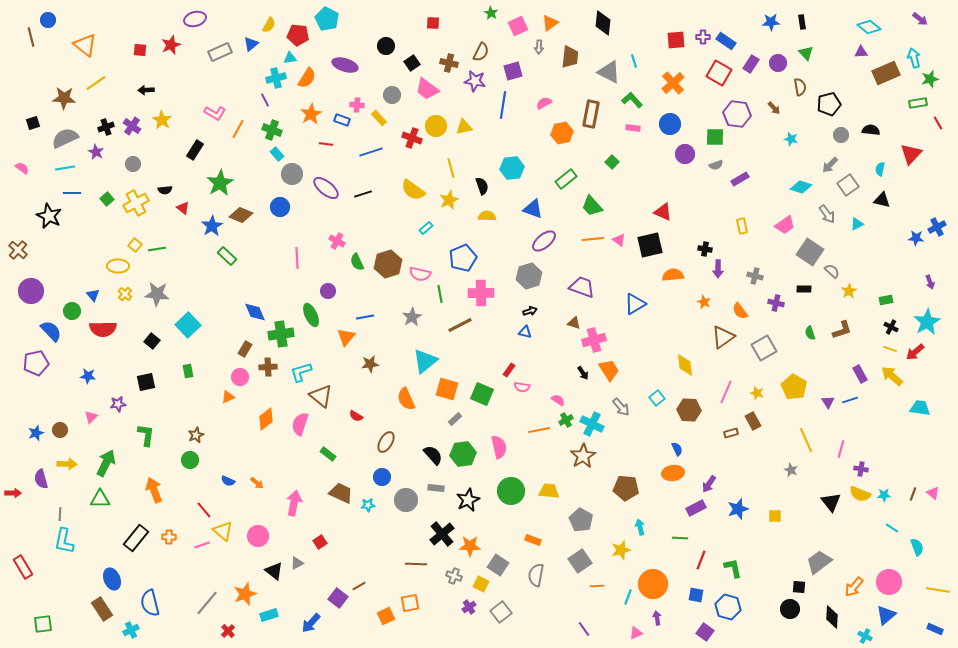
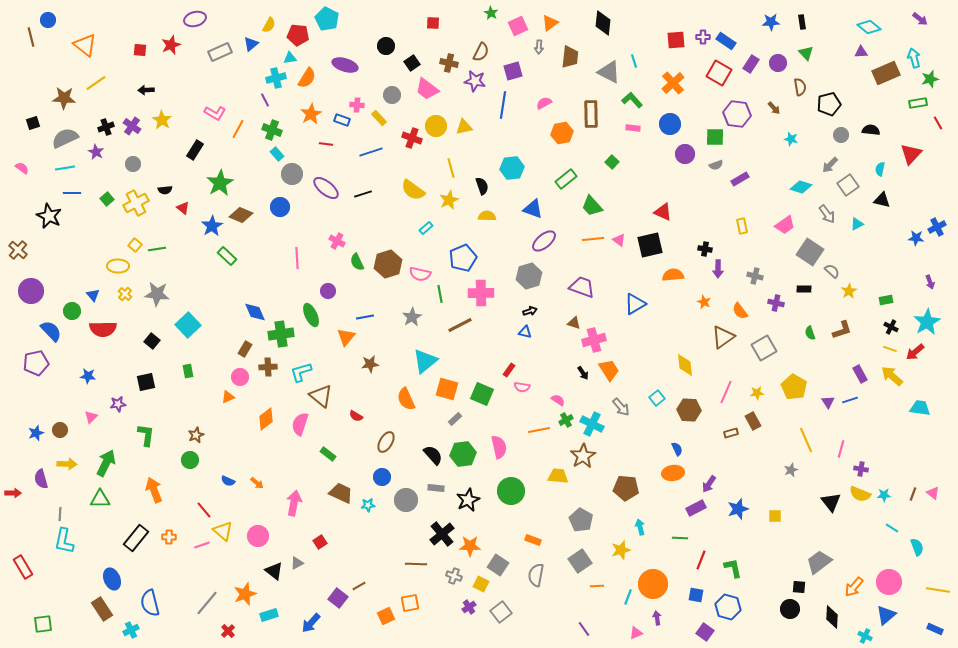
brown rectangle at (591, 114): rotated 12 degrees counterclockwise
yellow star at (757, 393): rotated 24 degrees counterclockwise
gray star at (791, 470): rotated 24 degrees clockwise
yellow trapezoid at (549, 491): moved 9 px right, 15 px up
